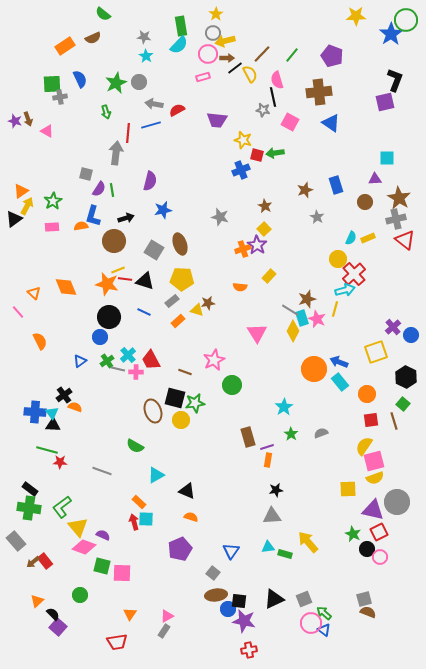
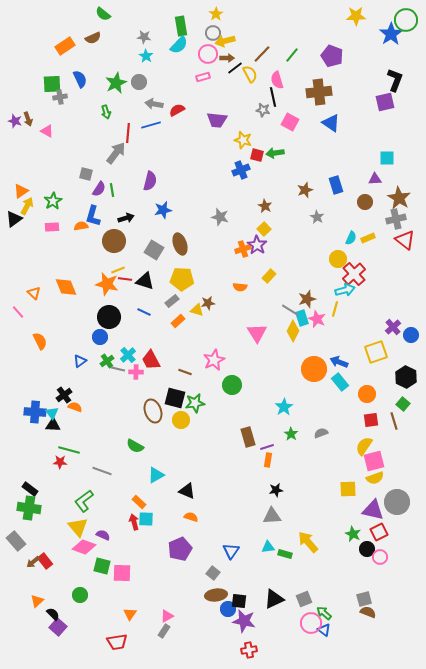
gray arrow at (116, 153): rotated 30 degrees clockwise
green line at (47, 450): moved 22 px right
green L-shape at (62, 507): moved 22 px right, 6 px up
